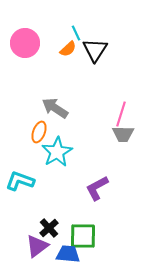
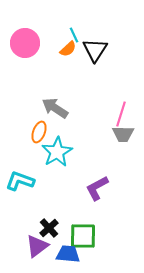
cyan line: moved 2 px left, 2 px down
